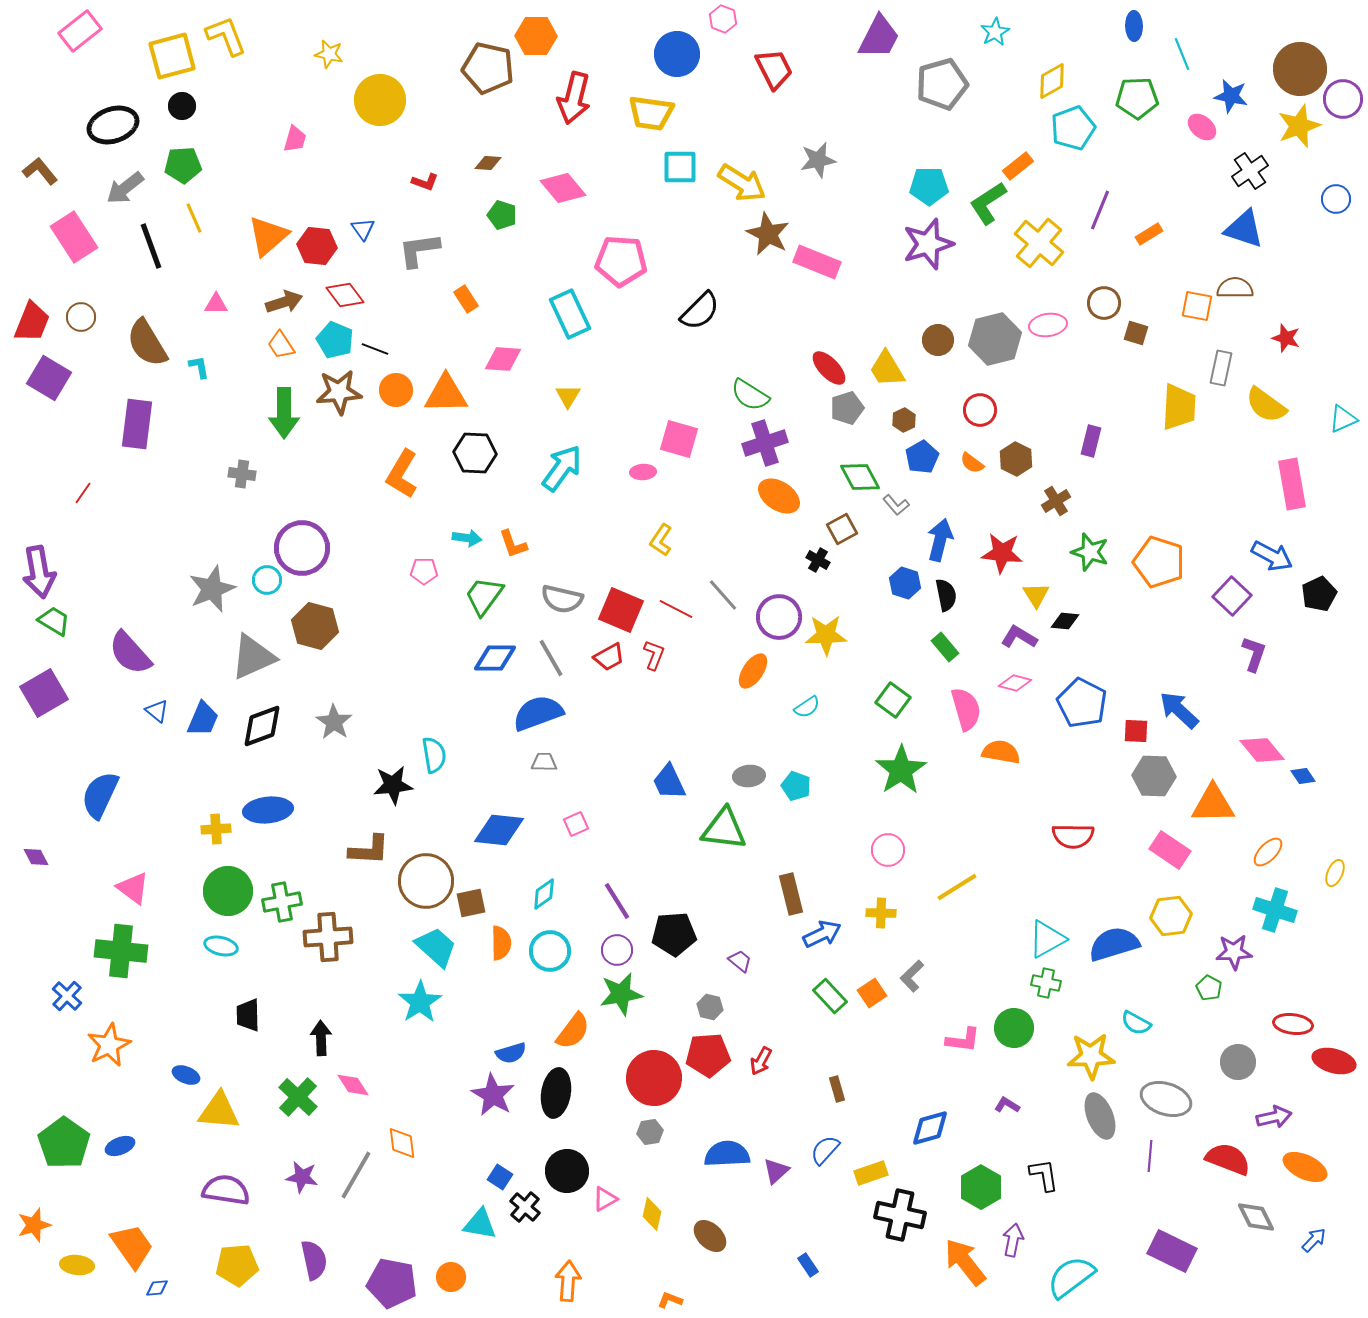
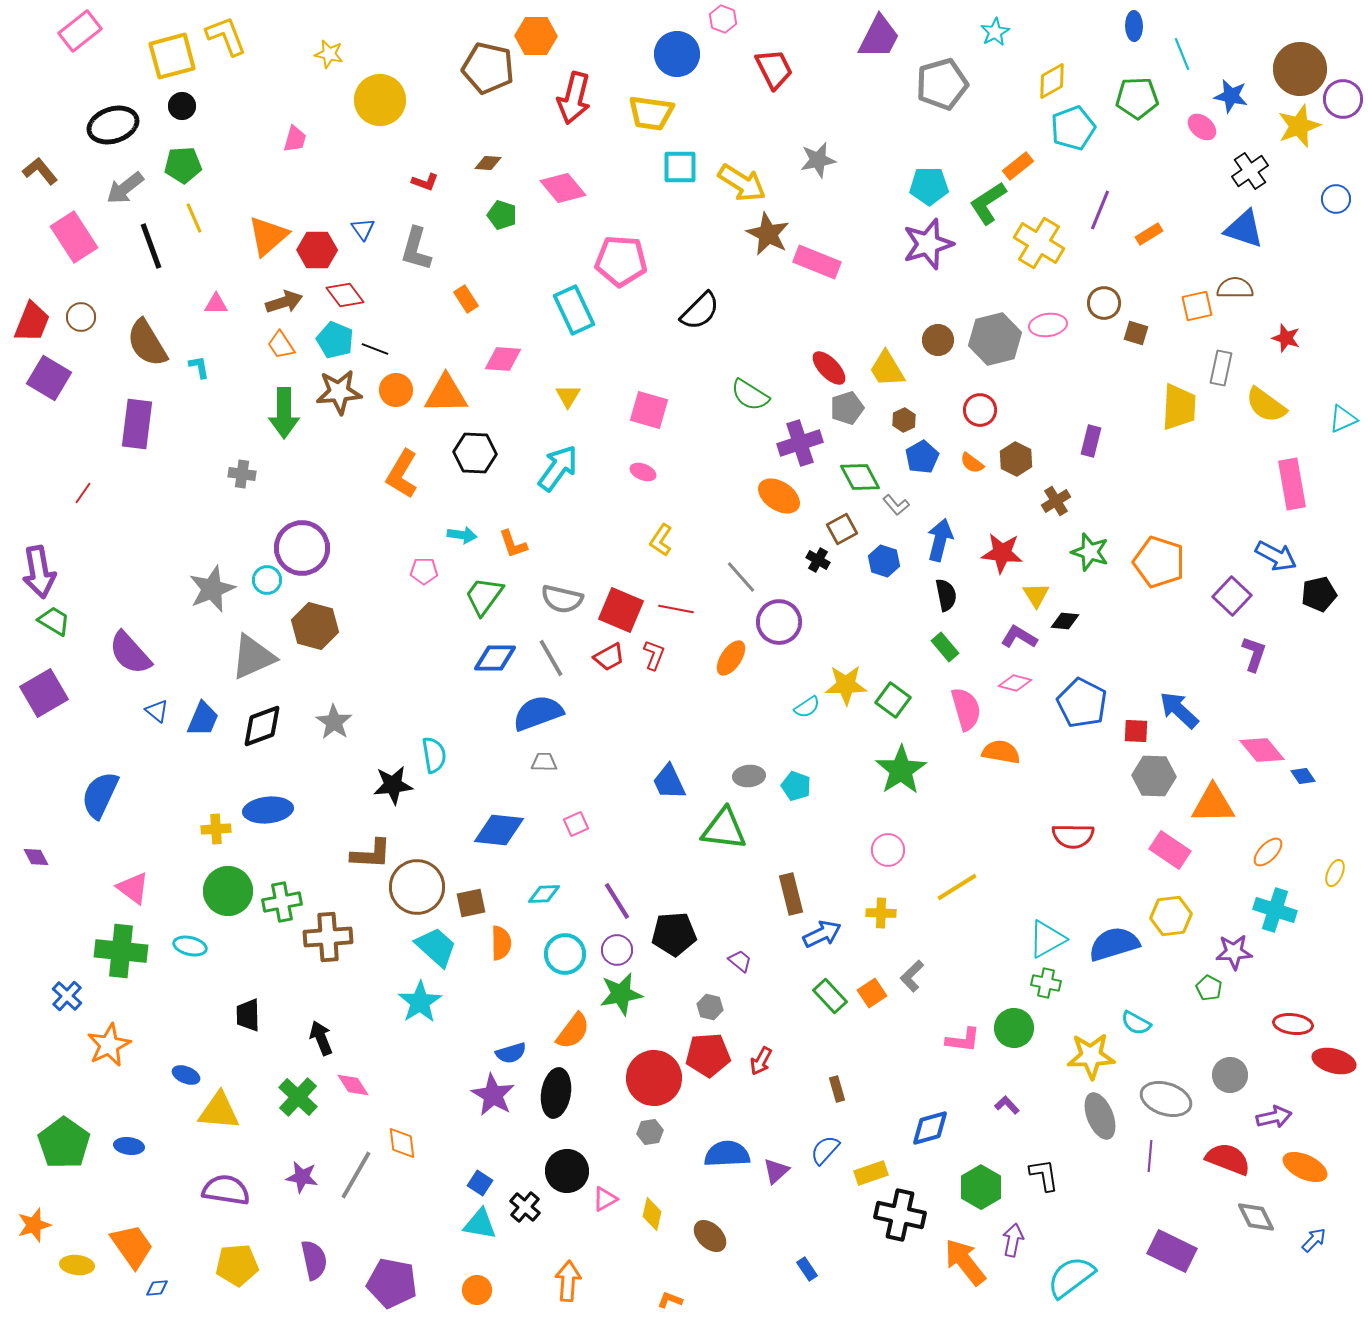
yellow cross at (1039, 243): rotated 9 degrees counterclockwise
red hexagon at (317, 246): moved 4 px down; rotated 6 degrees counterclockwise
gray L-shape at (419, 250): moved 3 px left, 1 px up; rotated 66 degrees counterclockwise
orange square at (1197, 306): rotated 24 degrees counterclockwise
cyan rectangle at (570, 314): moved 4 px right, 4 px up
pink square at (679, 439): moved 30 px left, 29 px up
purple cross at (765, 443): moved 35 px right
cyan arrow at (562, 468): moved 4 px left
pink ellipse at (643, 472): rotated 25 degrees clockwise
cyan arrow at (467, 538): moved 5 px left, 3 px up
blue arrow at (1272, 556): moved 4 px right
blue hexagon at (905, 583): moved 21 px left, 22 px up
black pentagon at (1319, 594): rotated 12 degrees clockwise
gray line at (723, 595): moved 18 px right, 18 px up
red line at (676, 609): rotated 16 degrees counterclockwise
purple circle at (779, 617): moved 5 px down
yellow star at (826, 635): moved 20 px right, 50 px down
orange ellipse at (753, 671): moved 22 px left, 13 px up
brown L-shape at (369, 850): moved 2 px right, 4 px down
brown circle at (426, 881): moved 9 px left, 6 px down
cyan diamond at (544, 894): rotated 32 degrees clockwise
cyan ellipse at (221, 946): moved 31 px left
cyan circle at (550, 951): moved 15 px right, 3 px down
black arrow at (321, 1038): rotated 20 degrees counterclockwise
gray circle at (1238, 1062): moved 8 px left, 13 px down
purple L-shape at (1007, 1105): rotated 15 degrees clockwise
blue ellipse at (120, 1146): moved 9 px right; rotated 28 degrees clockwise
blue square at (500, 1177): moved 20 px left, 6 px down
blue rectangle at (808, 1265): moved 1 px left, 4 px down
orange circle at (451, 1277): moved 26 px right, 13 px down
